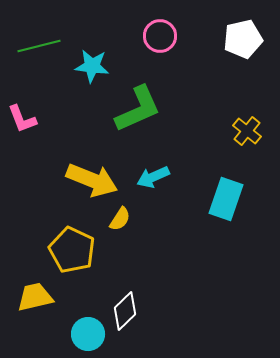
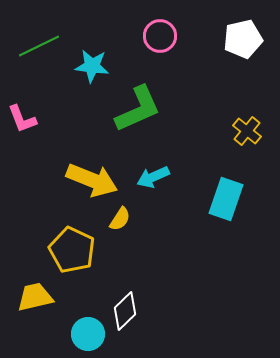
green line: rotated 12 degrees counterclockwise
